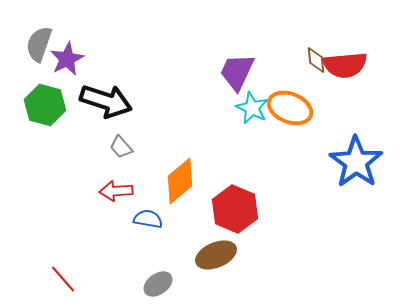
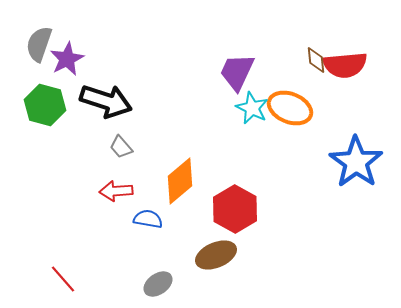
red hexagon: rotated 6 degrees clockwise
